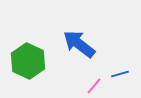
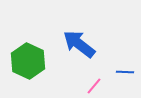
blue line: moved 5 px right, 2 px up; rotated 18 degrees clockwise
